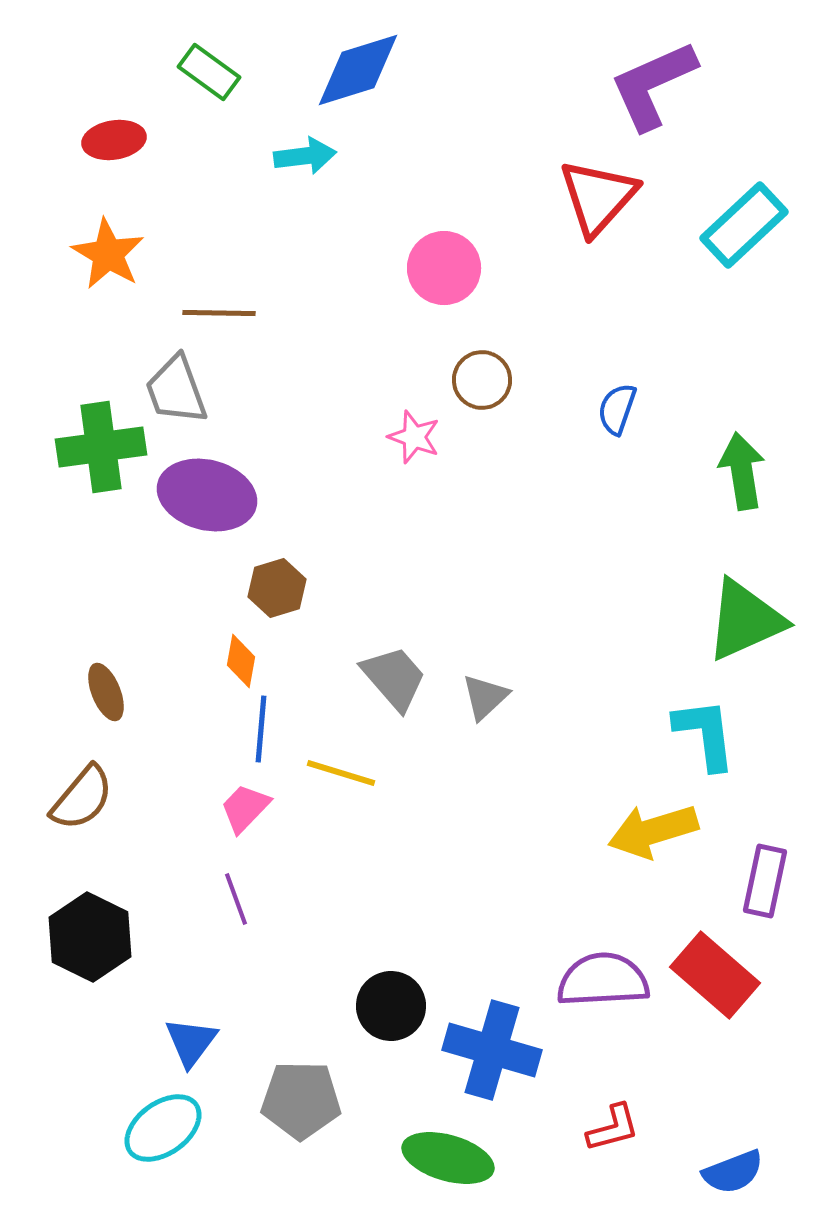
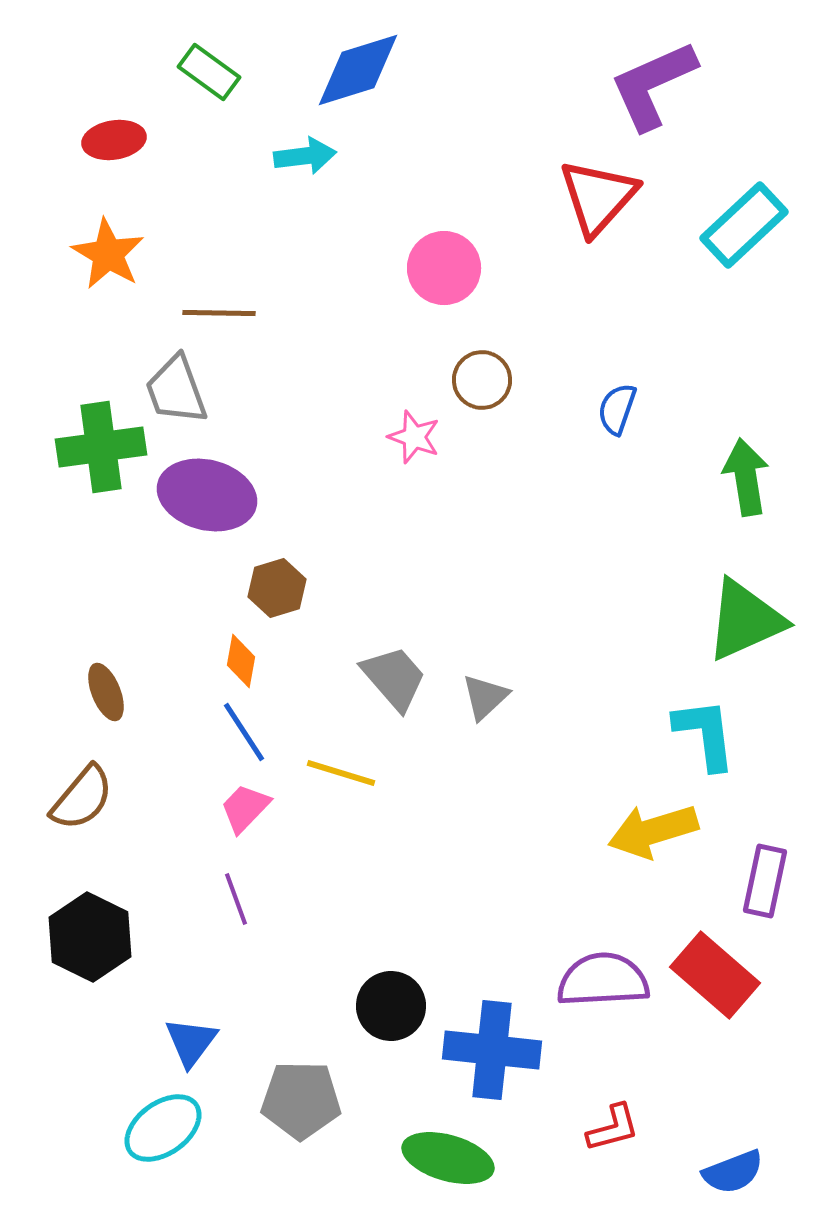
green arrow at (742, 471): moved 4 px right, 6 px down
blue line at (261, 729): moved 17 px left, 3 px down; rotated 38 degrees counterclockwise
blue cross at (492, 1050): rotated 10 degrees counterclockwise
